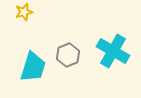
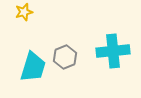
cyan cross: rotated 36 degrees counterclockwise
gray hexagon: moved 3 px left, 2 px down
